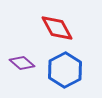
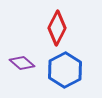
red diamond: rotated 56 degrees clockwise
